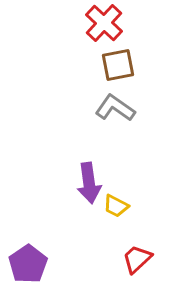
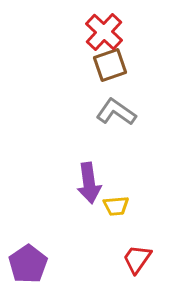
red cross: moved 9 px down
brown square: moved 8 px left; rotated 8 degrees counterclockwise
gray L-shape: moved 1 px right, 4 px down
yellow trapezoid: rotated 32 degrees counterclockwise
red trapezoid: rotated 12 degrees counterclockwise
